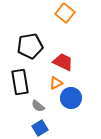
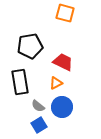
orange square: rotated 24 degrees counterclockwise
blue circle: moved 9 px left, 9 px down
blue square: moved 1 px left, 3 px up
